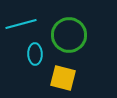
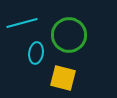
cyan line: moved 1 px right, 1 px up
cyan ellipse: moved 1 px right, 1 px up; rotated 10 degrees clockwise
